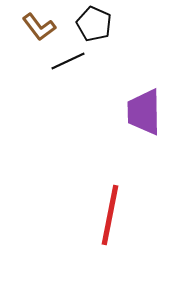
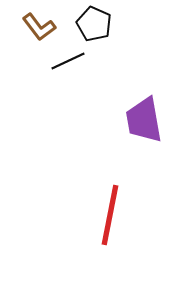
purple trapezoid: moved 8 px down; rotated 9 degrees counterclockwise
